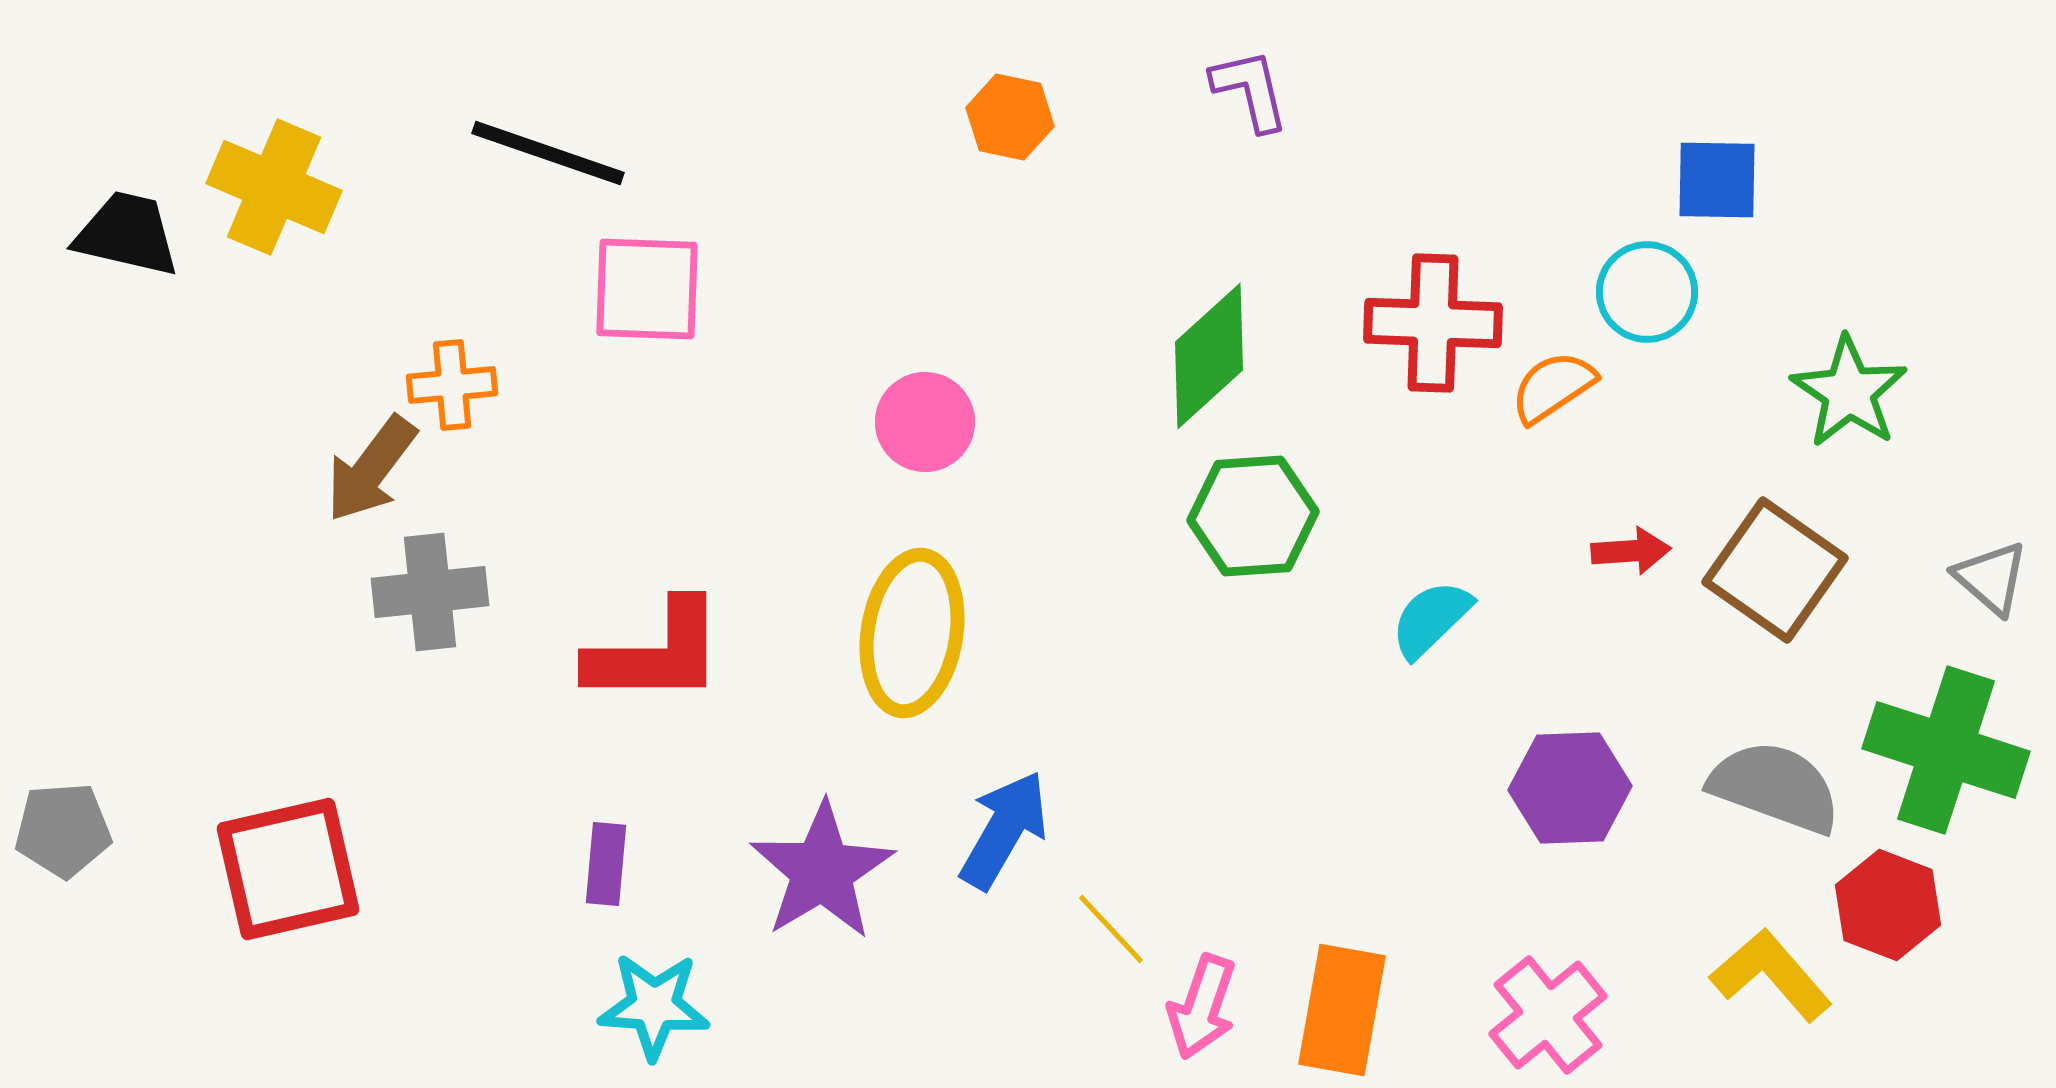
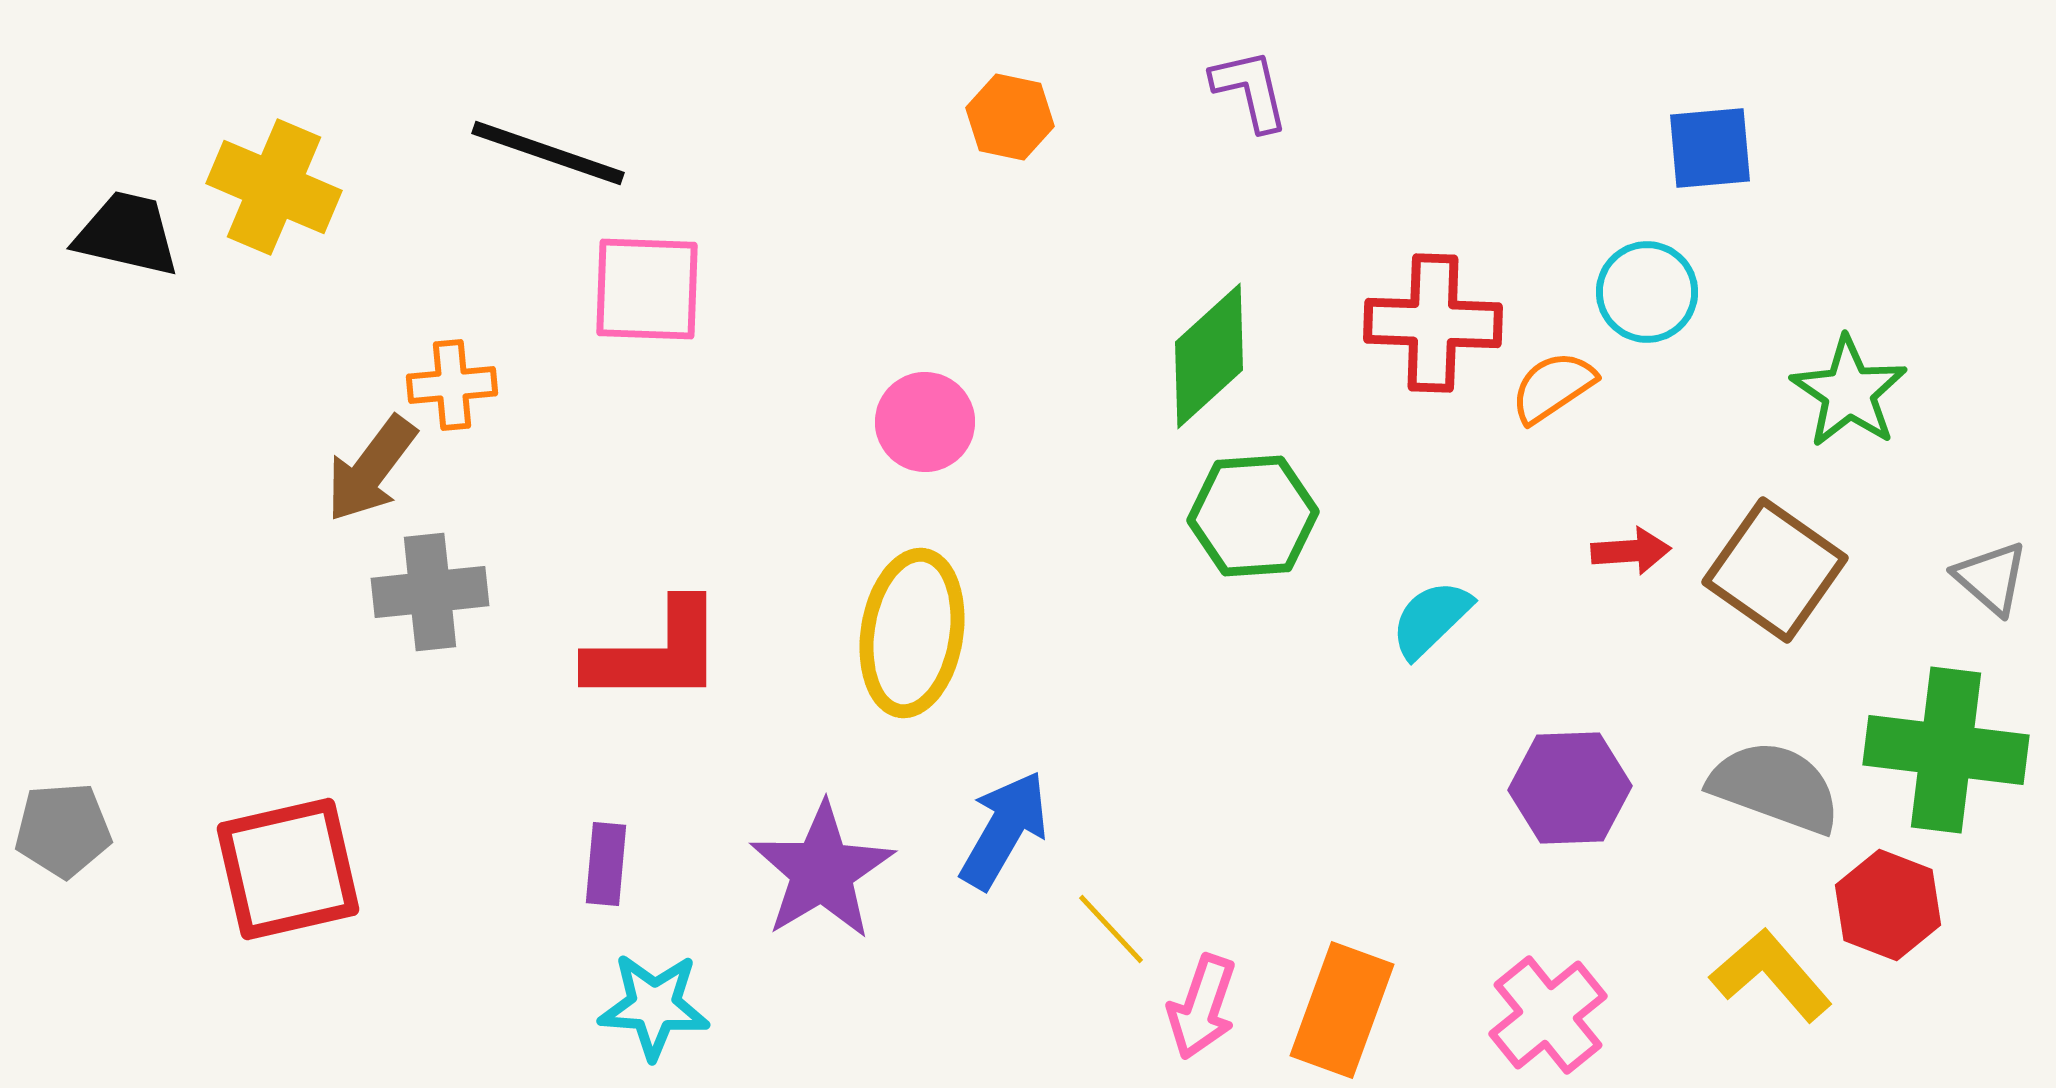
blue square: moved 7 px left, 32 px up; rotated 6 degrees counterclockwise
green cross: rotated 11 degrees counterclockwise
orange rectangle: rotated 10 degrees clockwise
